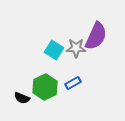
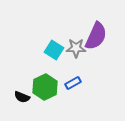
black semicircle: moved 1 px up
